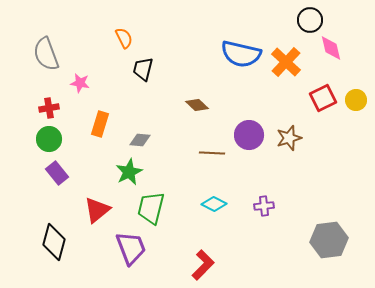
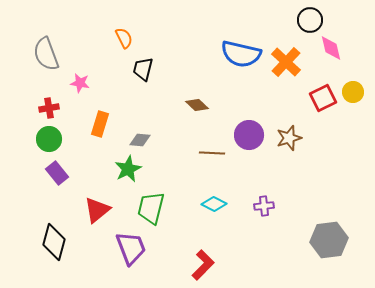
yellow circle: moved 3 px left, 8 px up
green star: moved 1 px left, 3 px up
